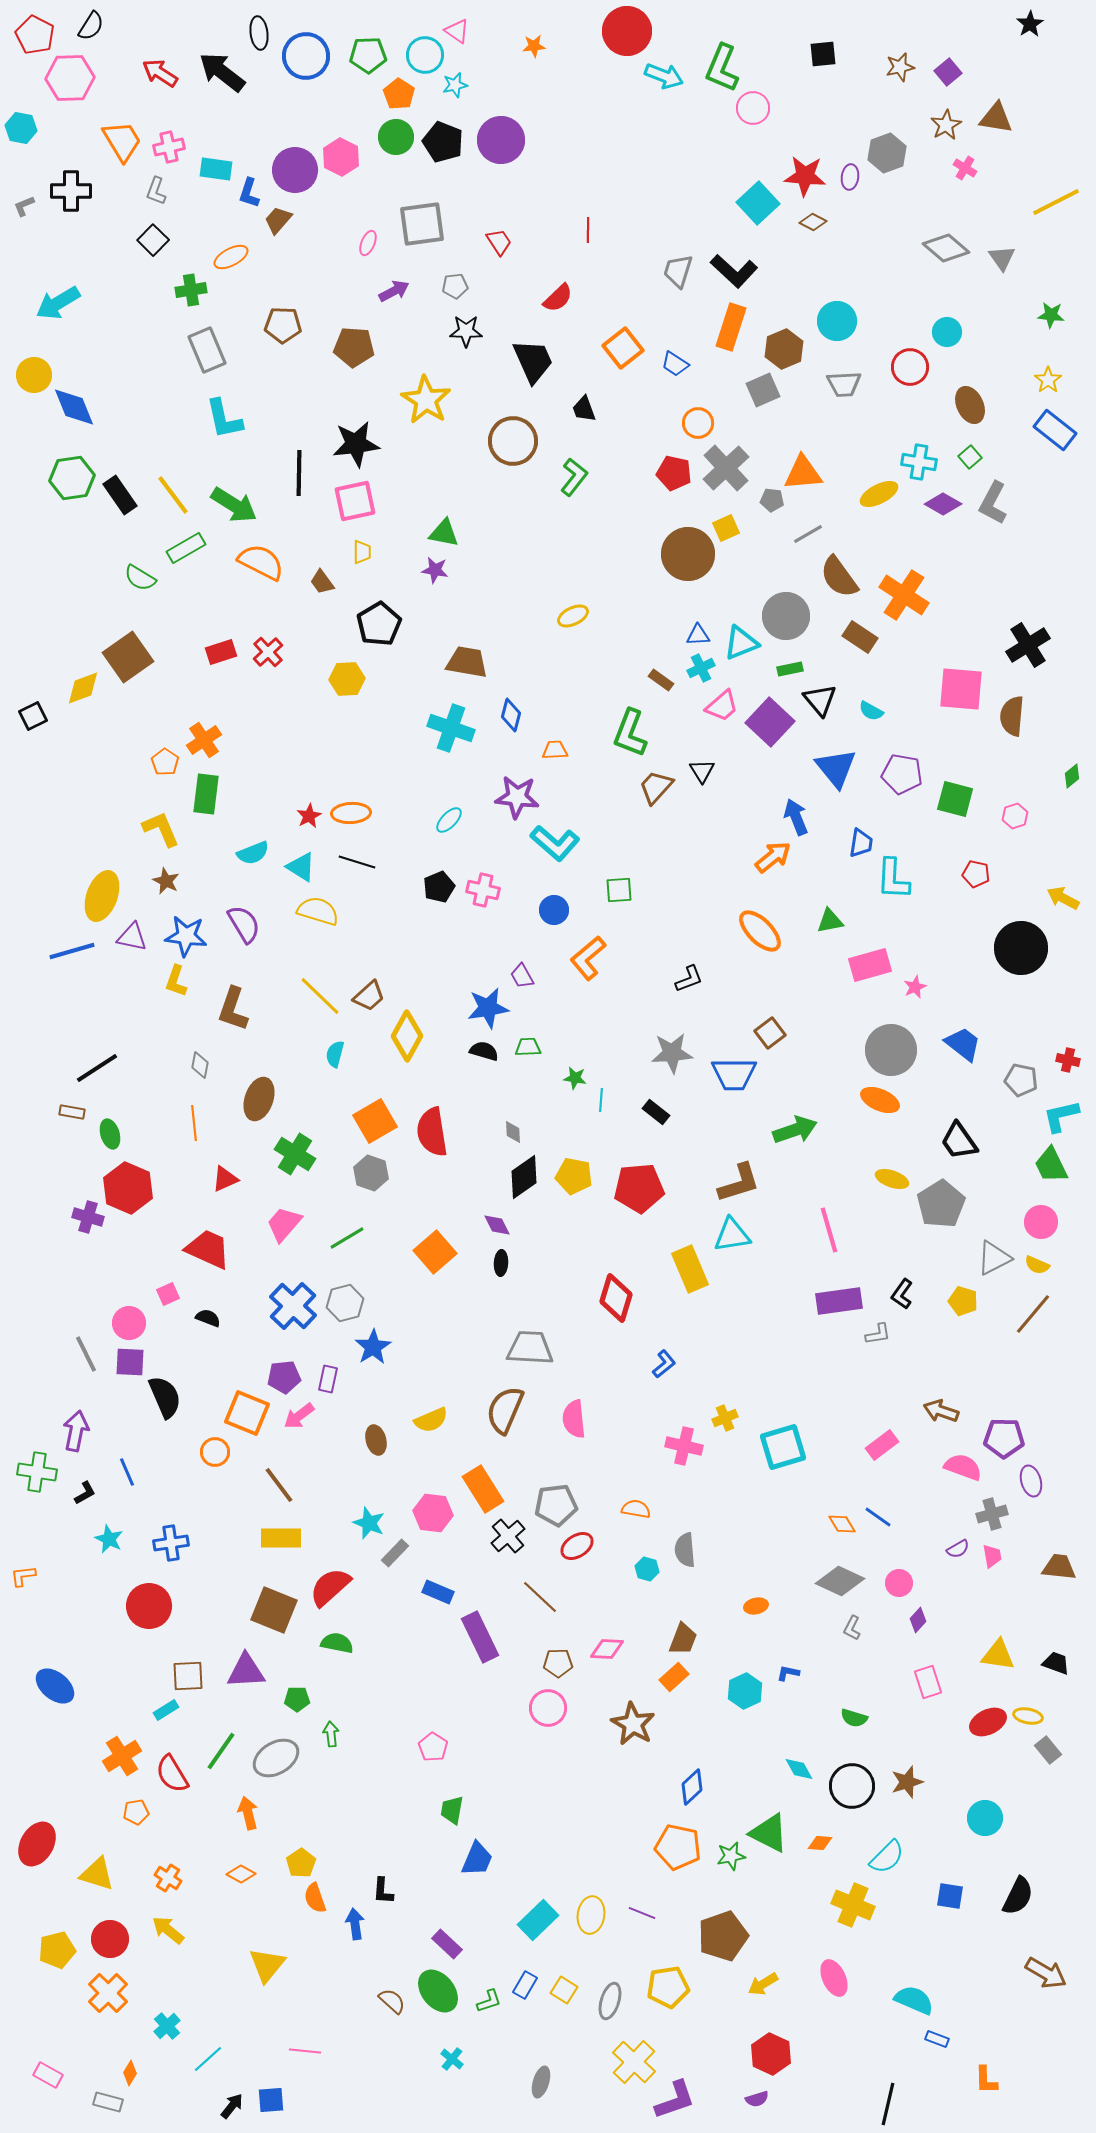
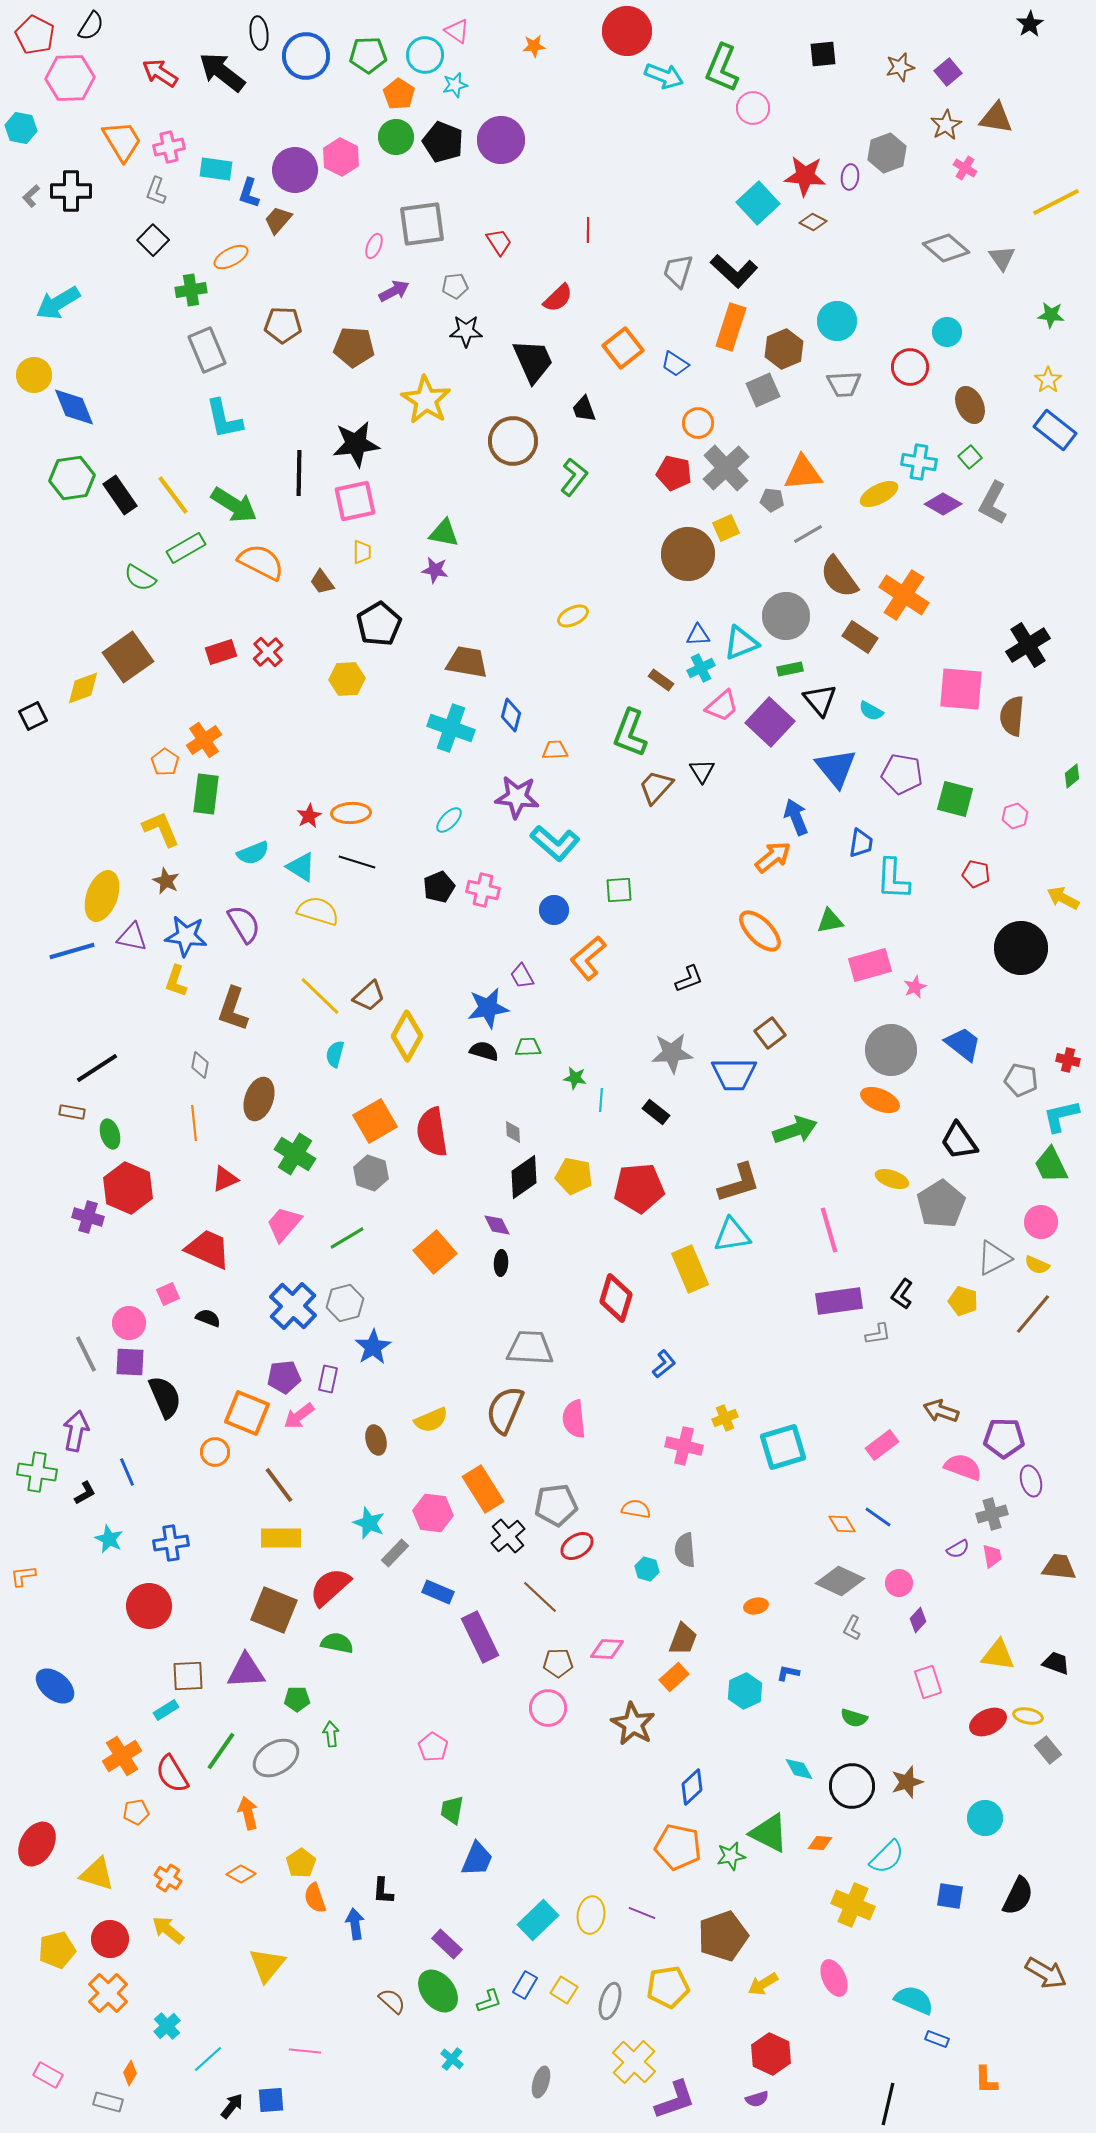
gray L-shape at (24, 206): moved 7 px right, 10 px up; rotated 20 degrees counterclockwise
pink ellipse at (368, 243): moved 6 px right, 3 px down
